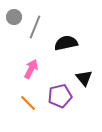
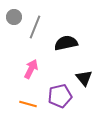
orange line: moved 1 px down; rotated 30 degrees counterclockwise
